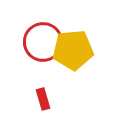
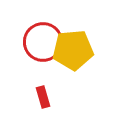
red rectangle: moved 2 px up
